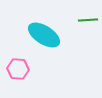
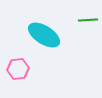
pink hexagon: rotated 10 degrees counterclockwise
